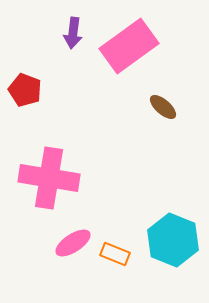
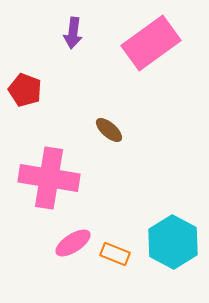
pink rectangle: moved 22 px right, 3 px up
brown ellipse: moved 54 px left, 23 px down
cyan hexagon: moved 2 px down; rotated 6 degrees clockwise
